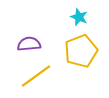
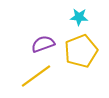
cyan star: rotated 18 degrees counterclockwise
purple semicircle: moved 14 px right; rotated 15 degrees counterclockwise
